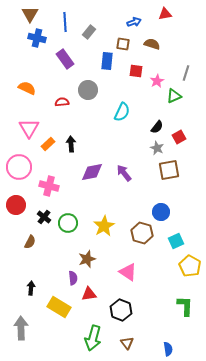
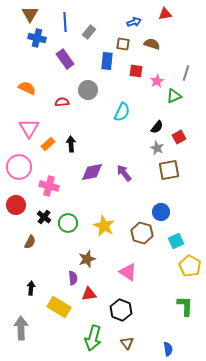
yellow star at (104, 226): rotated 15 degrees counterclockwise
